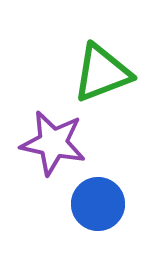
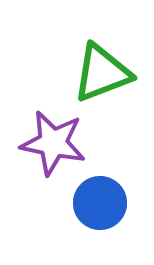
blue circle: moved 2 px right, 1 px up
